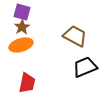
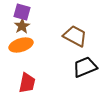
brown star: moved 1 px up
